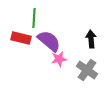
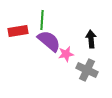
green line: moved 8 px right, 2 px down
red rectangle: moved 3 px left, 7 px up; rotated 24 degrees counterclockwise
pink star: moved 7 px right, 5 px up
gray cross: rotated 10 degrees counterclockwise
